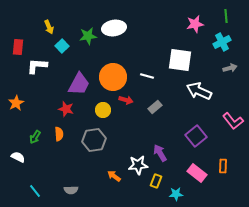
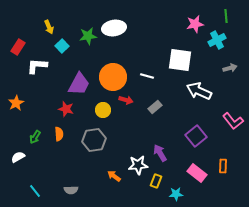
cyan cross: moved 5 px left, 2 px up
red rectangle: rotated 28 degrees clockwise
white semicircle: rotated 56 degrees counterclockwise
